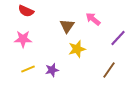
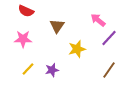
pink arrow: moved 5 px right, 1 px down
brown triangle: moved 10 px left
purple line: moved 9 px left
yellow line: rotated 24 degrees counterclockwise
